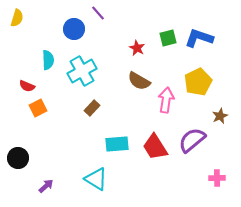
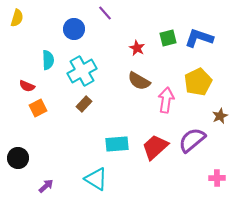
purple line: moved 7 px right
brown rectangle: moved 8 px left, 4 px up
red trapezoid: rotated 80 degrees clockwise
